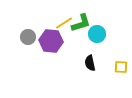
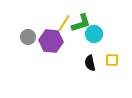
yellow line: rotated 24 degrees counterclockwise
cyan circle: moved 3 px left
yellow square: moved 9 px left, 7 px up
